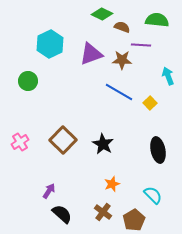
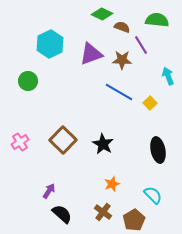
purple line: rotated 54 degrees clockwise
